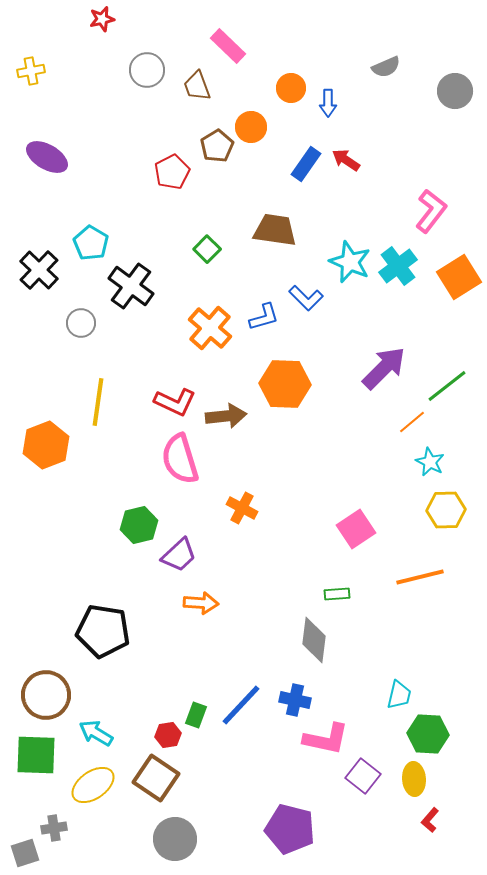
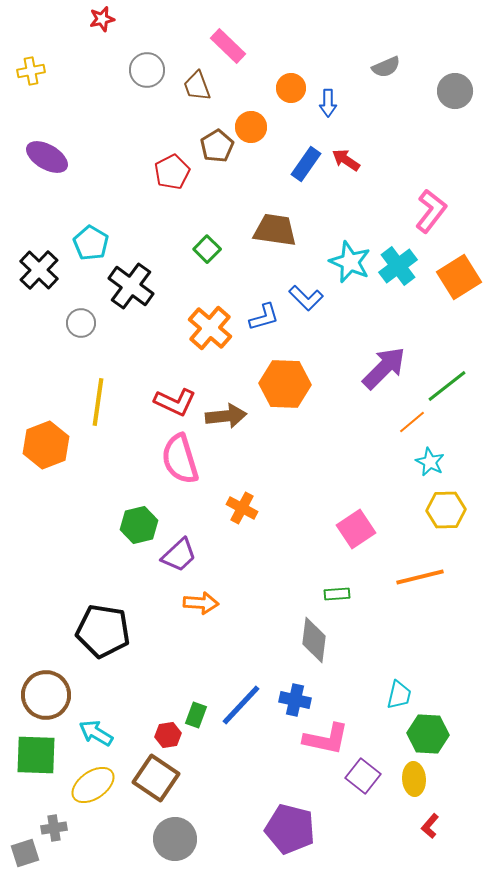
red L-shape at (430, 820): moved 6 px down
